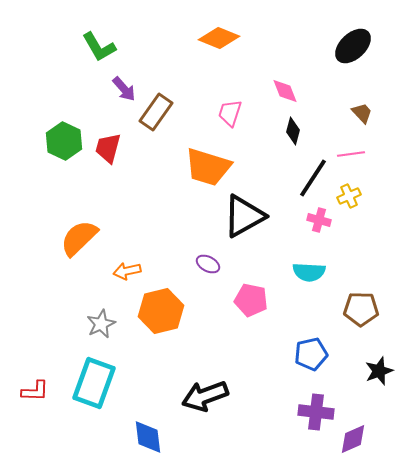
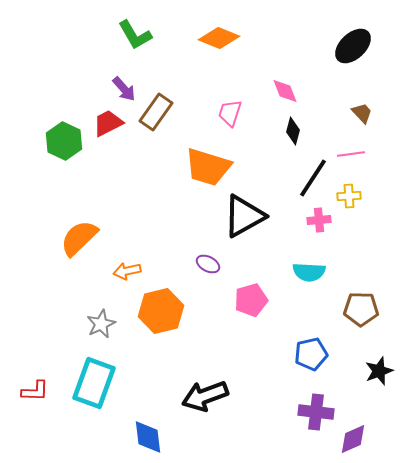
green L-shape: moved 36 px right, 12 px up
red trapezoid: moved 25 px up; rotated 48 degrees clockwise
yellow cross: rotated 20 degrees clockwise
pink cross: rotated 20 degrees counterclockwise
pink pentagon: rotated 28 degrees counterclockwise
